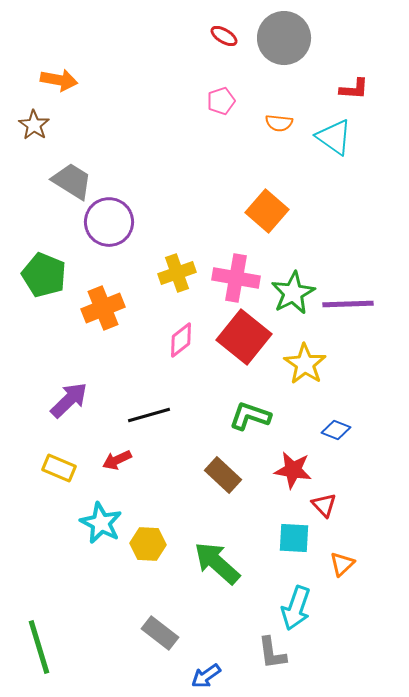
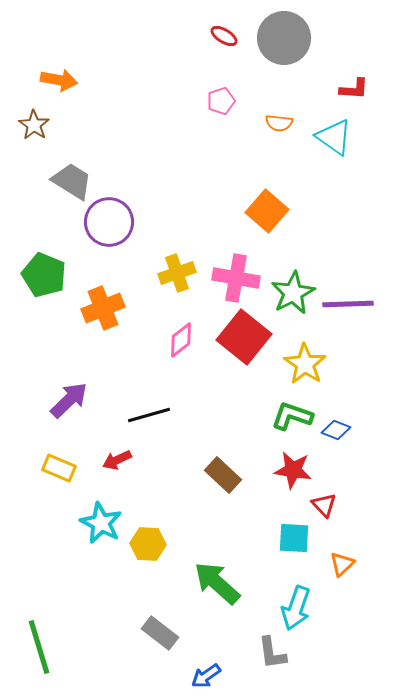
green L-shape: moved 42 px right
green arrow: moved 20 px down
